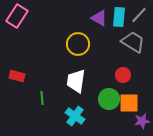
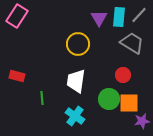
purple triangle: rotated 30 degrees clockwise
gray trapezoid: moved 1 px left, 1 px down
